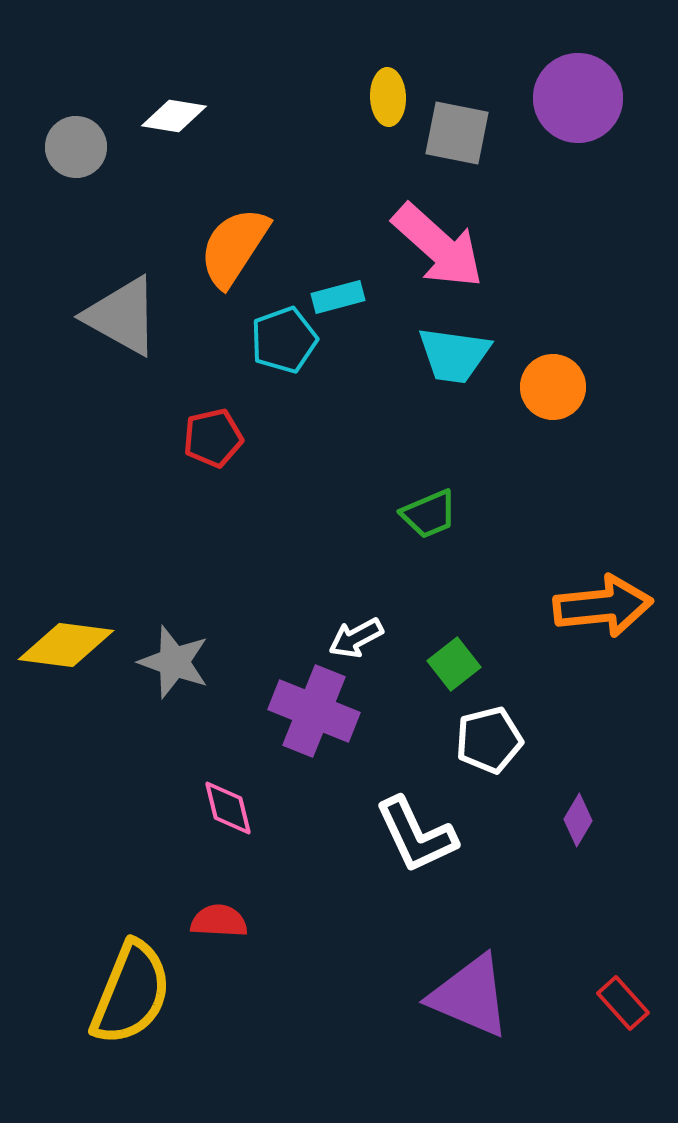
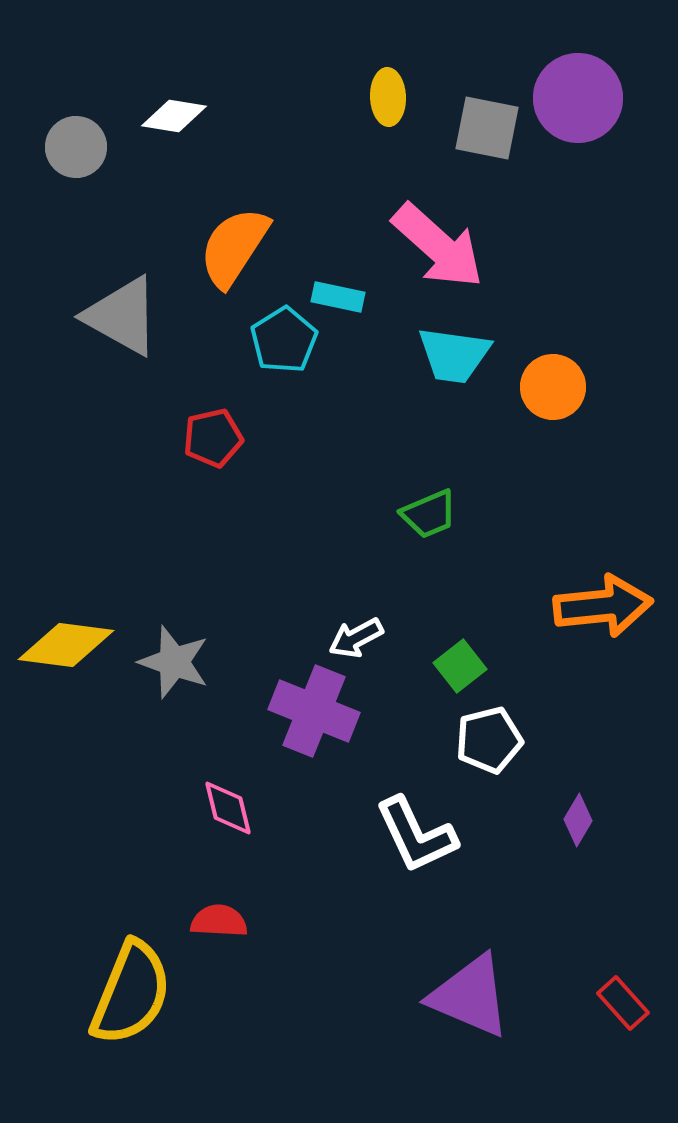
gray square: moved 30 px right, 5 px up
cyan rectangle: rotated 27 degrees clockwise
cyan pentagon: rotated 12 degrees counterclockwise
green square: moved 6 px right, 2 px down
